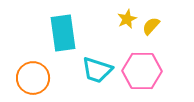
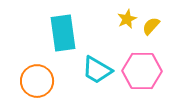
cyan trapezoid: rotated 12 degrees clockwise
orange circle: moved 4 px right, 3 px down
